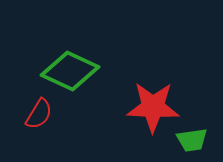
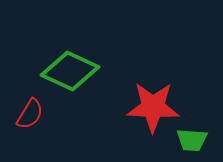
red semicircle: moved 9 px left
green trapezoid: rotated 12 degrees clockwise
